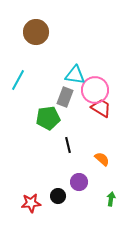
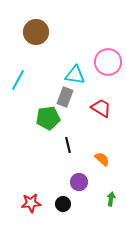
pink circle: moved 13 px right, 28 px up
black circle: moved 5 px right, 8 px down
